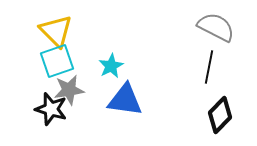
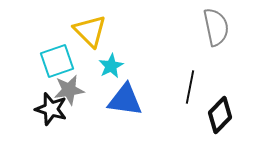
gray semicircle: rotated 51 degrees clockwise
yellow triangle: moved 34 px right
black line: moved 19 px left, 20 px down
